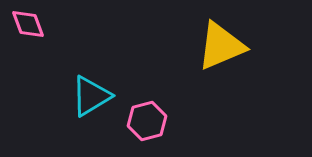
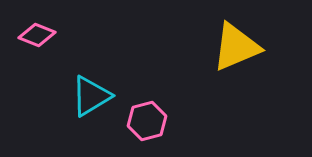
pink diamond: moved 9 px right, 11 px down; rotated 48 degrees counterclockwise
yellow triangle: moved 15 px right, 1 px down
